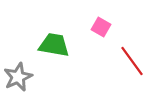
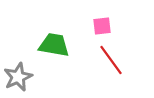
pink square: moved 1 px right, 1 px up; rotated 36 degrees counterclockwise
red line: moved 21 px left, 1 px up
